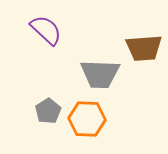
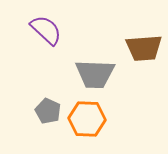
gray trapezoid: moved 5 px left
gray pentagon: rotated 15 degrees counterclockwise
